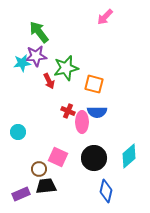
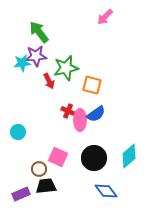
orange square: moved 2 px left, 1 px down
blue semicircle: moved 1 px left, 2 px down; rotated 36 degrees counterclockwise
pink ellipse: moved 2 px left, 2 px up
blue diamond: rotated 50 degrees counterclockwise
